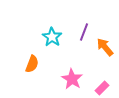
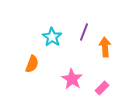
orange arrow: rotated 36 degrees clockwise
